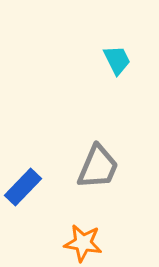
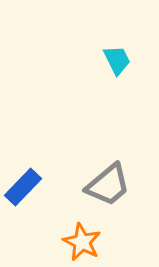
gray trapezoid: moved 10 px right, 18 px down; rotated 27 degrees clockwise
orange star: moved 1 px left, 1 px up; rotated 18 degrees clockwise
